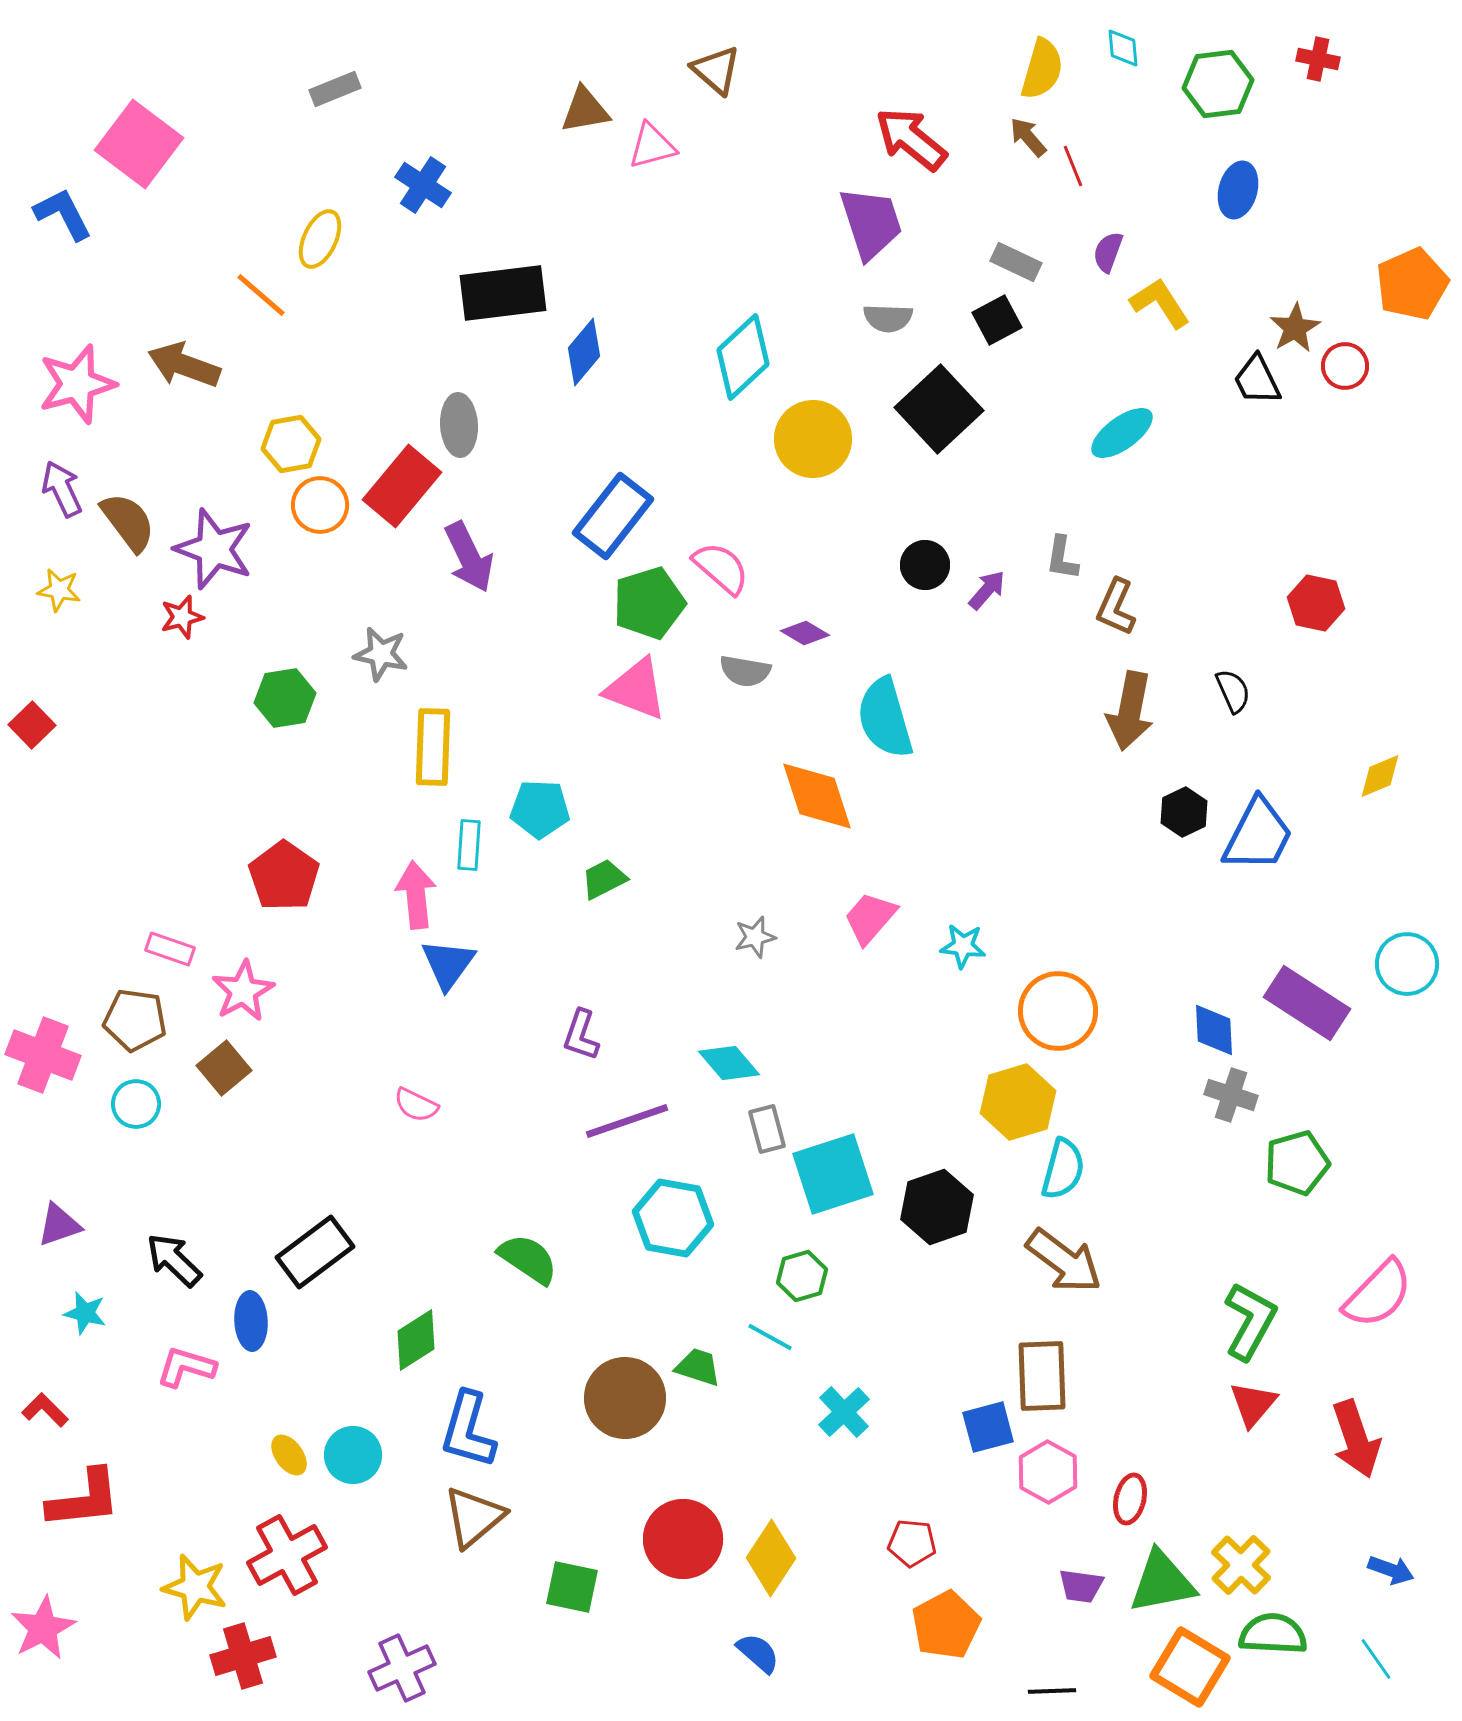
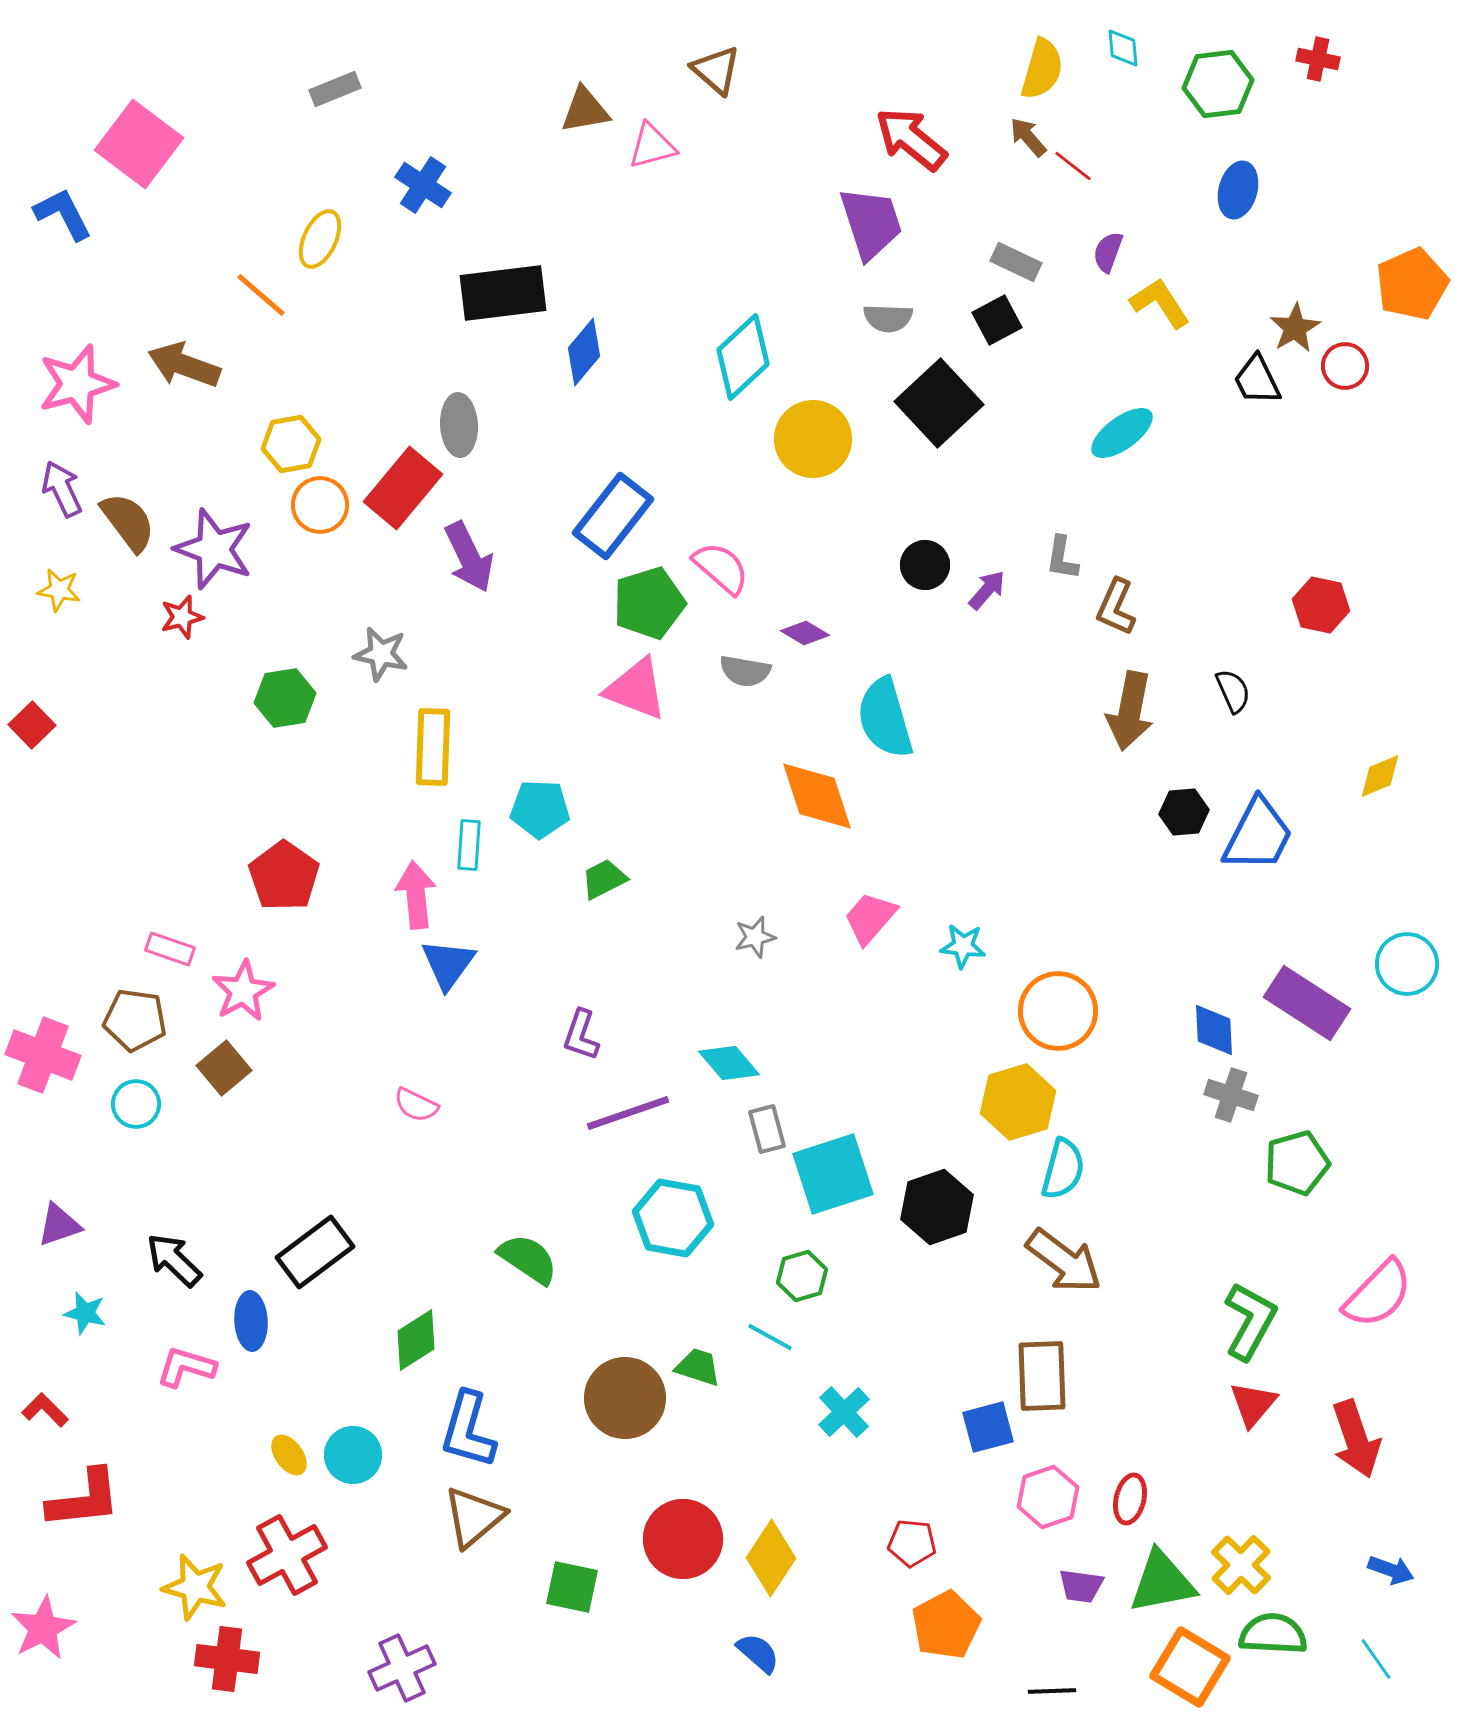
red line at (1073, 166): rotated 30 degrees counterclockwise
black square at (939, 409): moved 6 px up
red rectangle at (402, 486): moved 1 px right, 2 px down
red hexagon at (1316, 603): moved 5 px right, 2 px down
black hexagon at (1184, 812): rotated 21 degrees clockwise
purple line at (627, 1121): moved 1 px right, 8 px up
pink hexagon at (1048, 1472): moved 25 px down; rotated 12 degrees clockwise
red cross at (243, 1656): moved 16 px left, 3 px down; rotated 24 degrees clockwise
